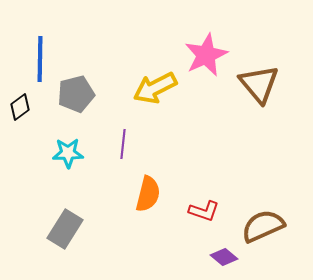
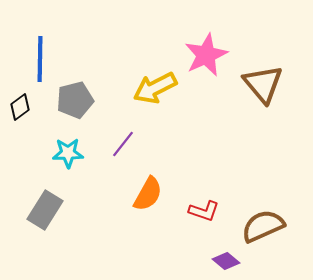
brown triangle: moved 4 px right
gray pentagon: moved 1 px left, 6 px down
purple line: rotated 32 degrees clockwise
orange semicircle: rotated 15 degrees clockwise
gray rectangle: moved 20 px left, 19 px up
purple diamond: moved 2 px right, 4 px down
